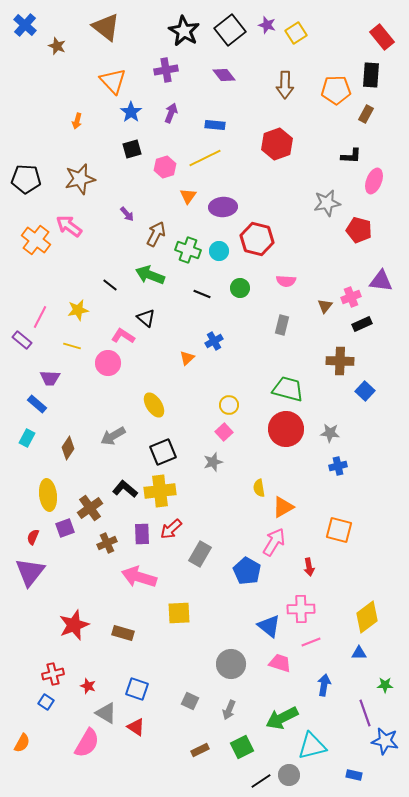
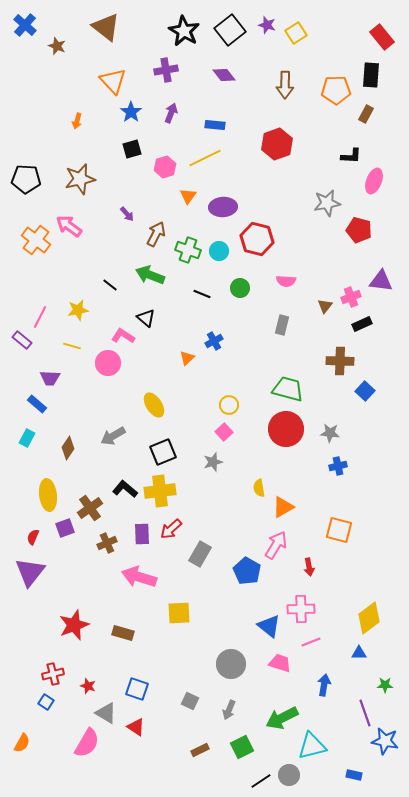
pink arrow at (274, 542): moved 2 px right, 3 px down
yellow diamond at (367, 617): moved 2 px right, 1 px down
